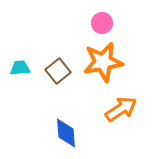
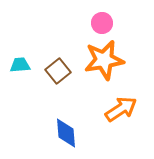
orange star: moved 1 px right, 2 px up
cyan trapezoid: moved 3 px up
